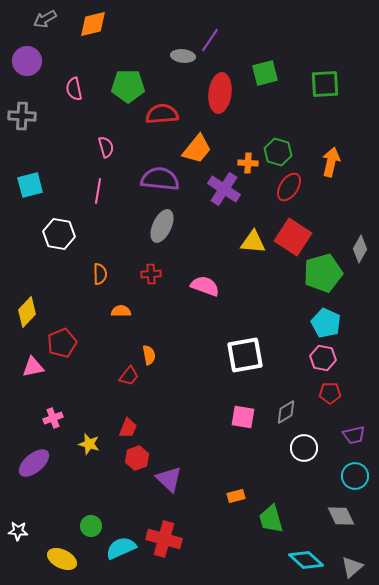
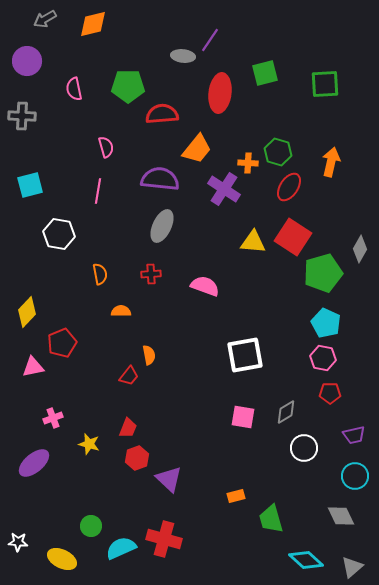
orange semicircle at (100, 274): rotated 10 degrees counterclockwise
white star at (18, 531): moved 11 px down
